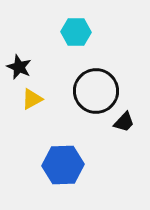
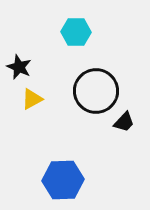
blue hexagon: moved 15 px down
